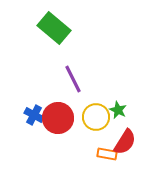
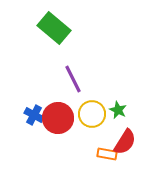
yellow circle: moved 4 px left, 3 px up
